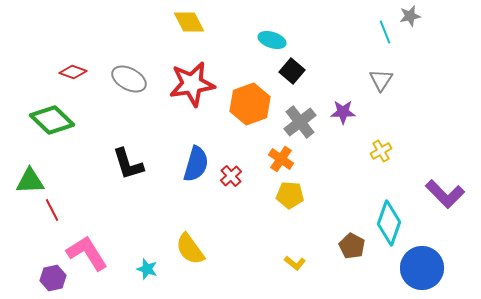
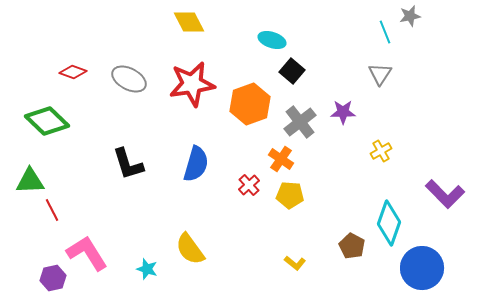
gray triangle: moved 1 px left, 6 px up
green diamond: moved 5 px left, 1 px down
red cross: moved 18 px right, 9 px down
